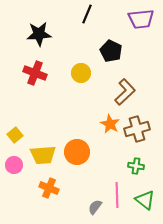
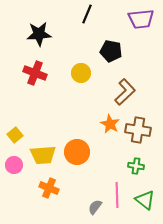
black pentagon: rotated 15 degrees counterclockwise
brown cross: moved 1 px right, 1 px down; rotated 25 degrees clockwise
